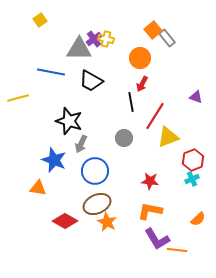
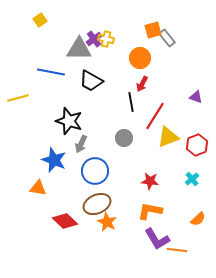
orange square: rotated 24 degrees clockwise
red hexagon: moved 4 px right, 15 px up
cyan cross: rotated 16 degrees counterclockwise
red diamond: rotated 15 degrees clockwise
